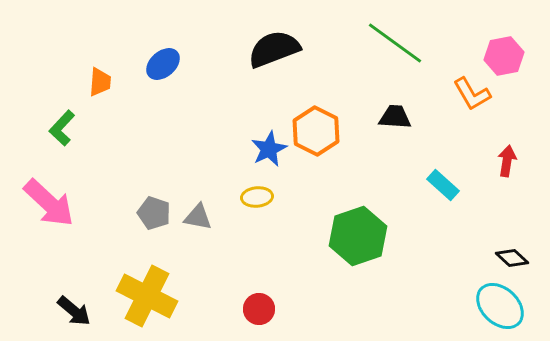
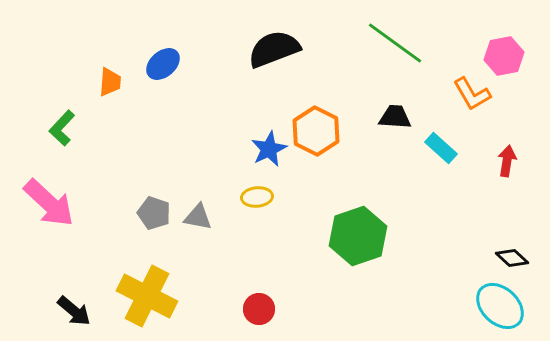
orange trapezoid: moved 10 px right
cyan rectangle: moved 2 px left, 37 px up
